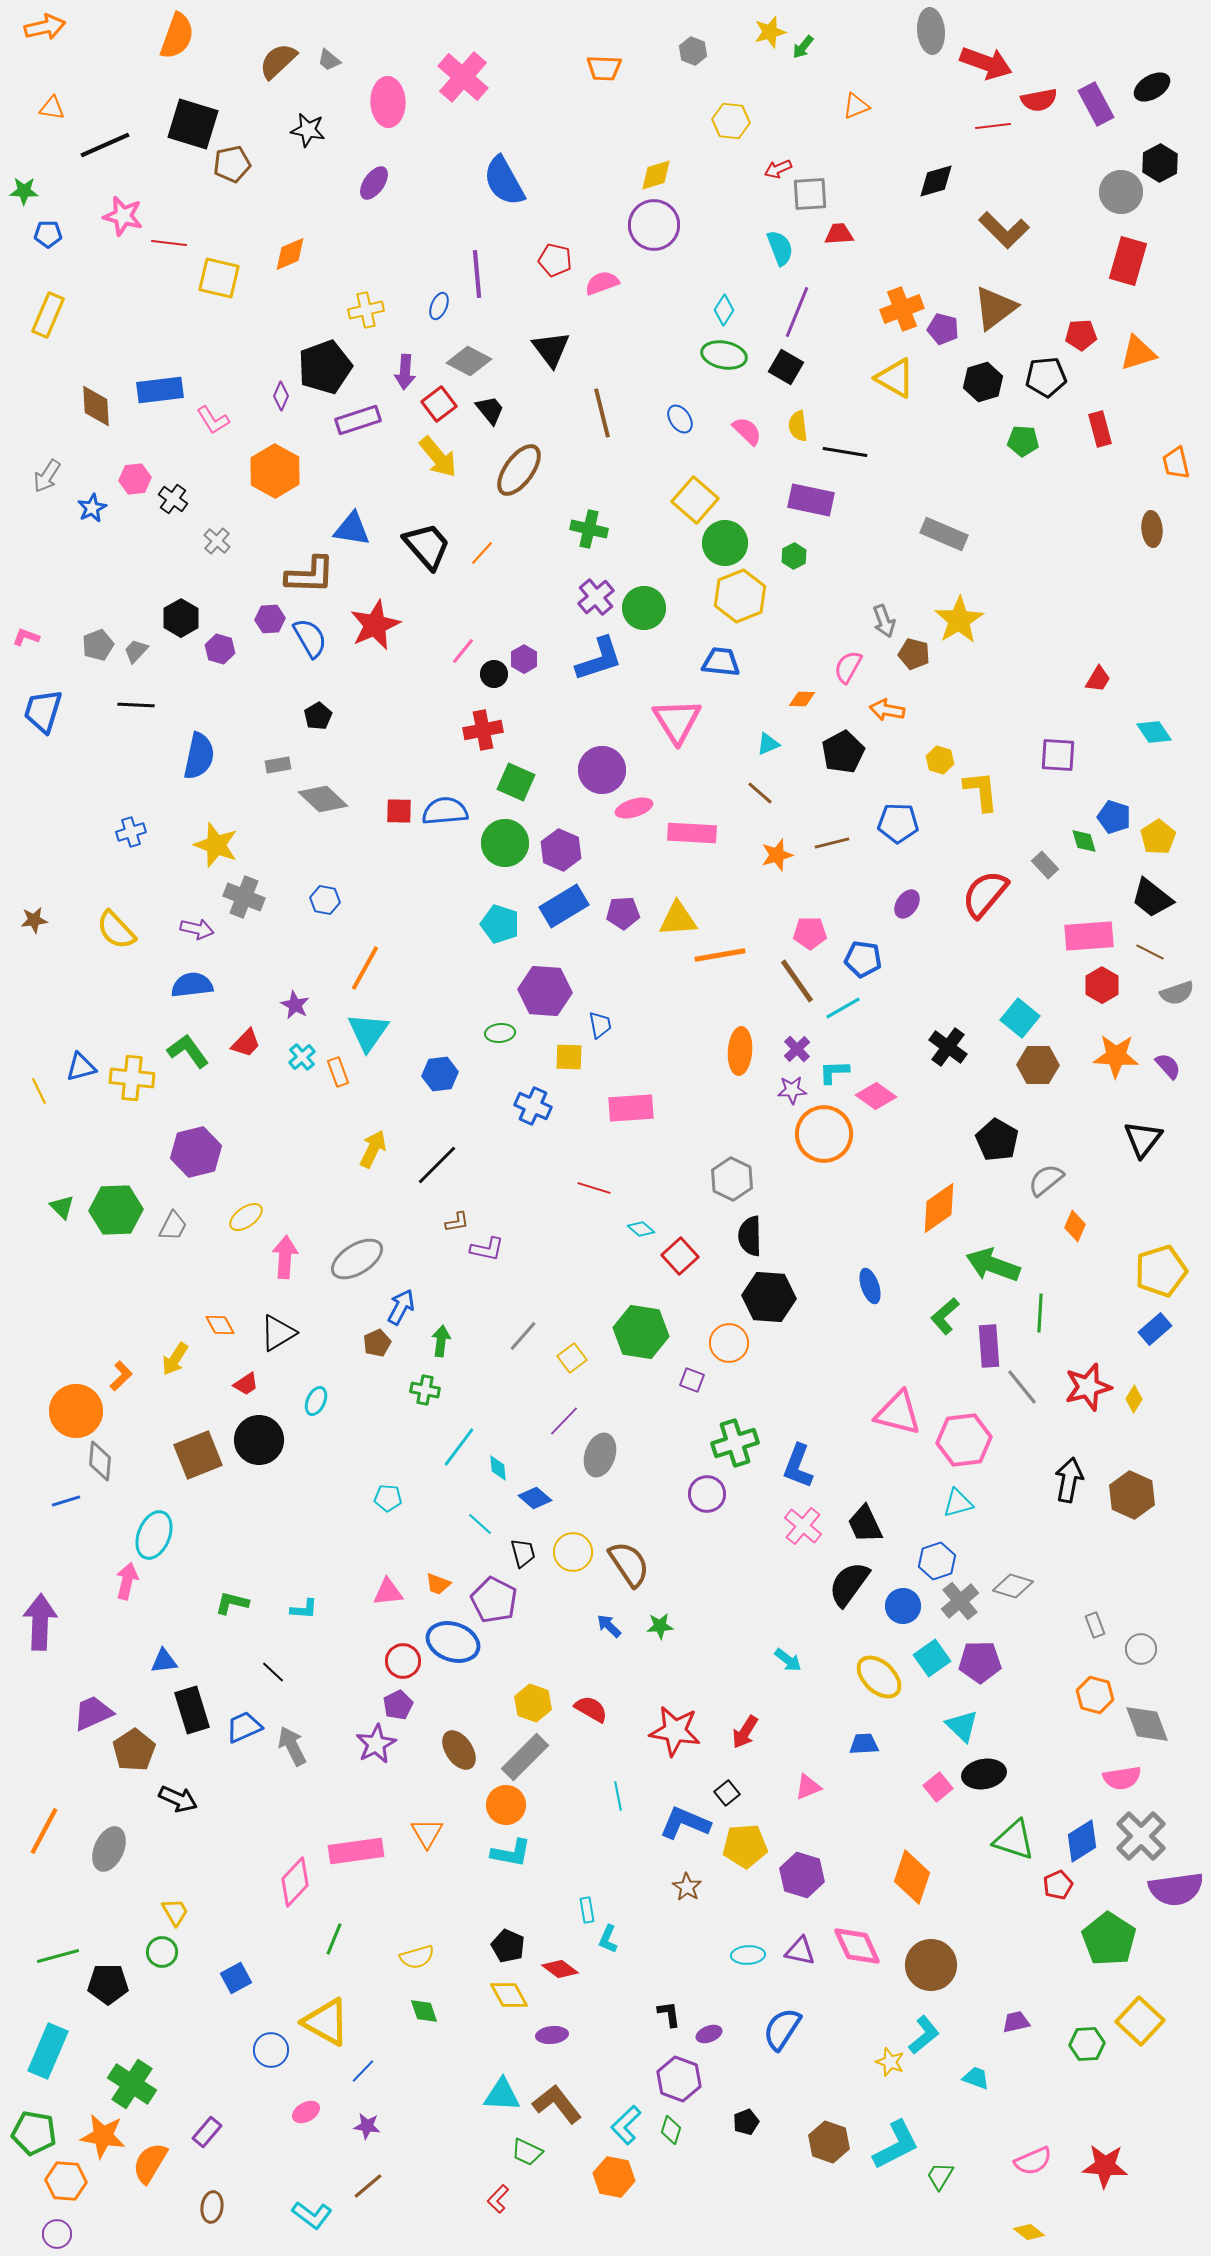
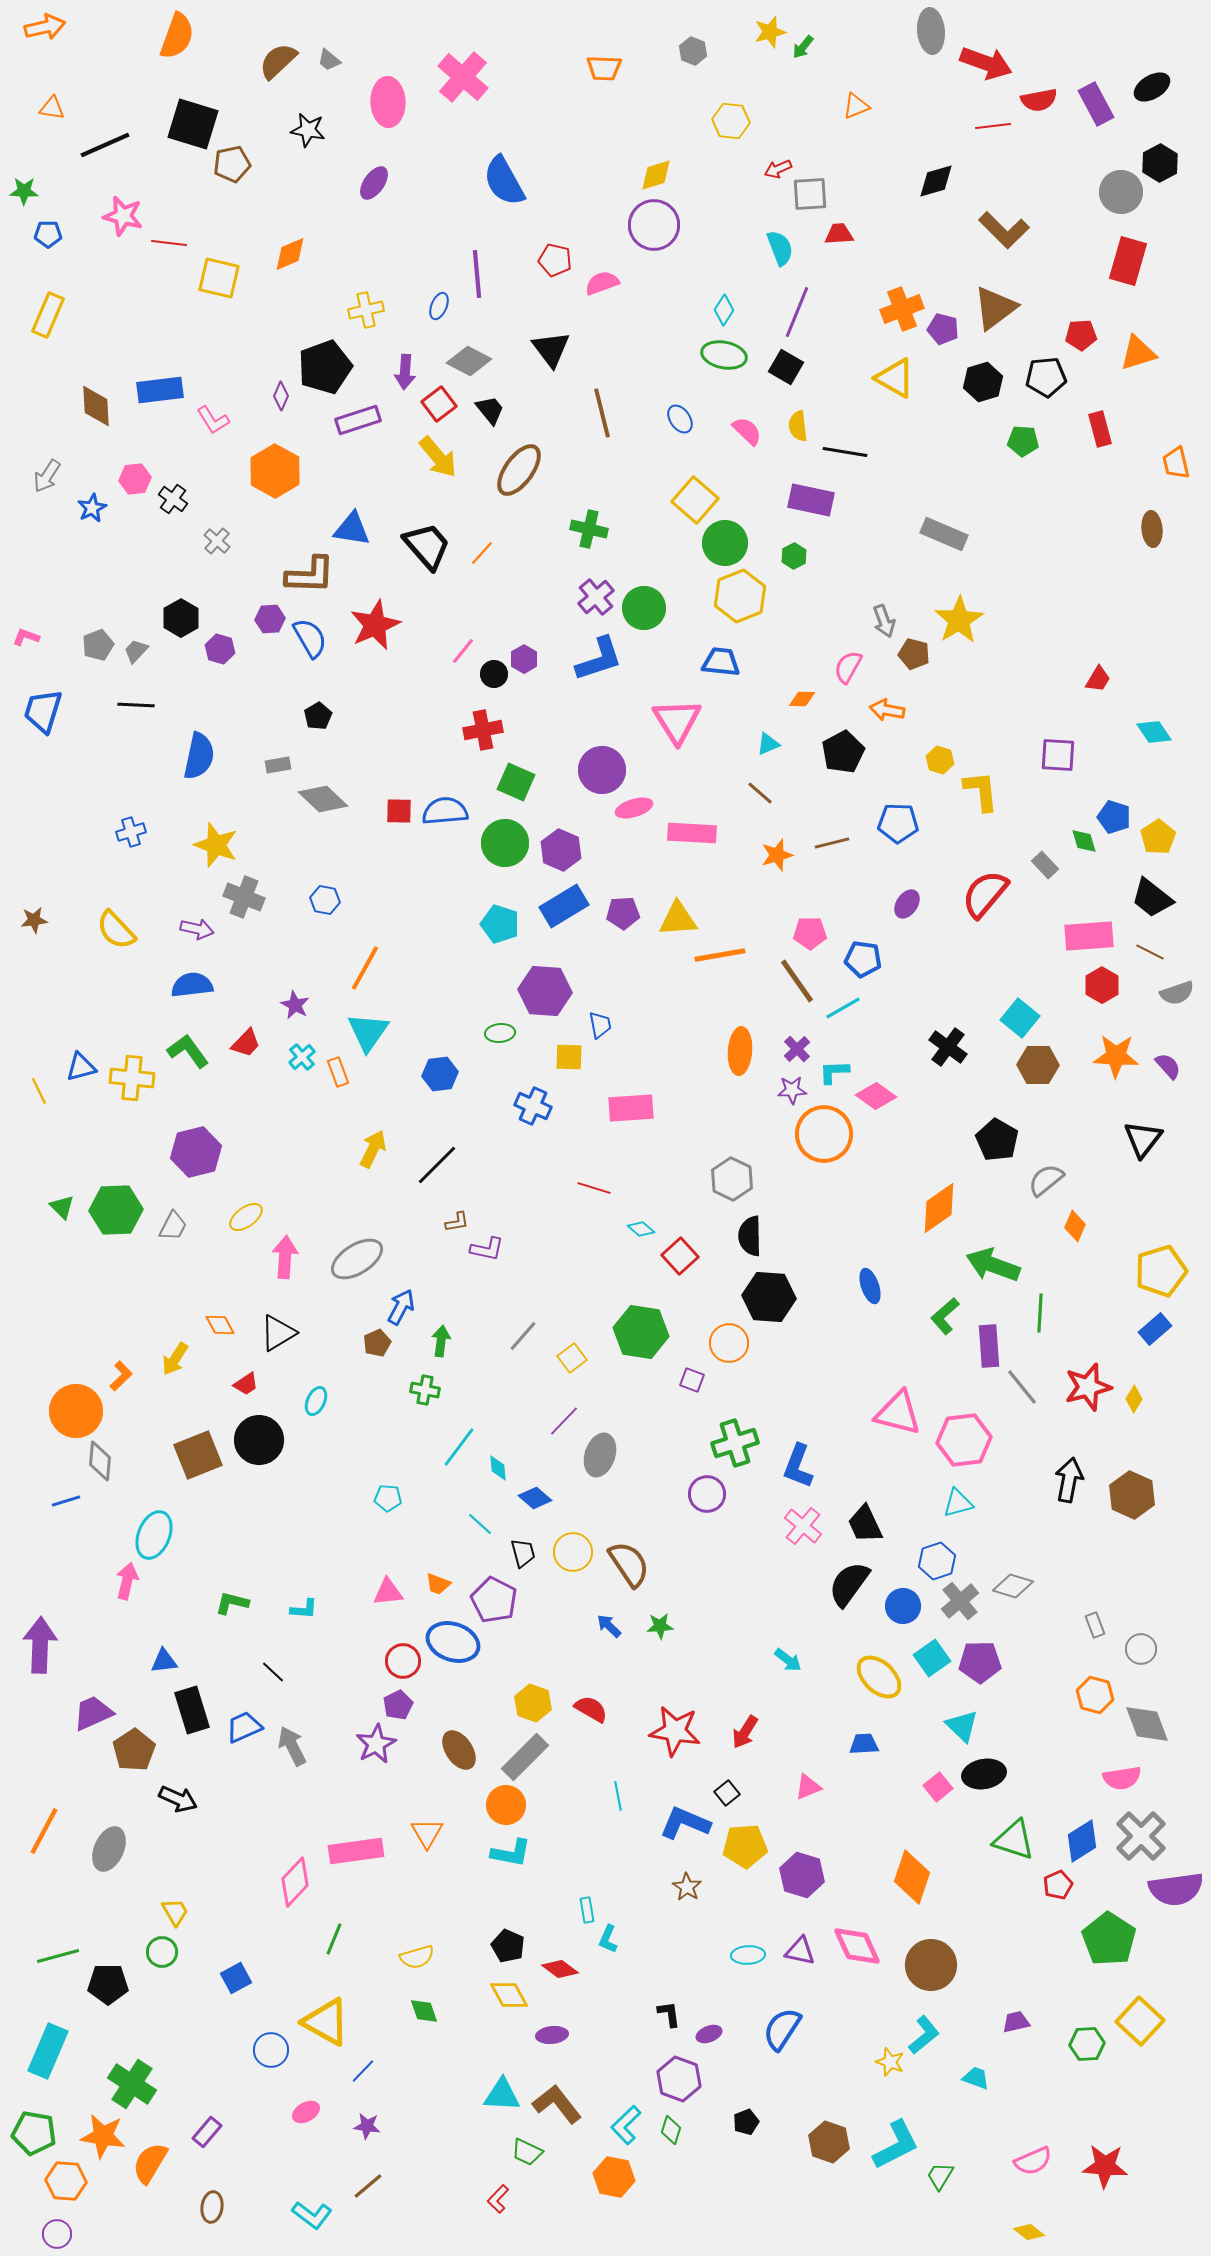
purple arrow at (40, 1622): moved 23 px down
